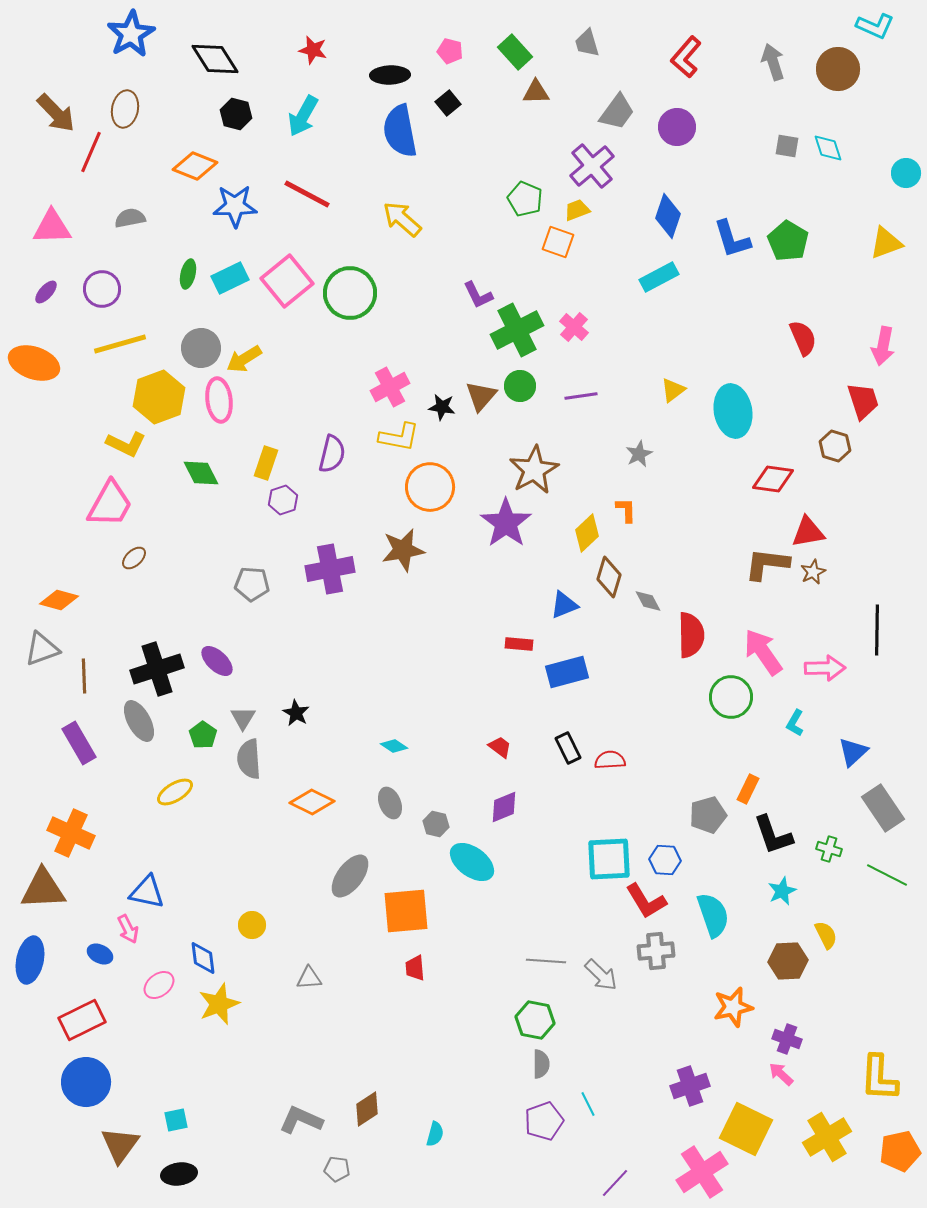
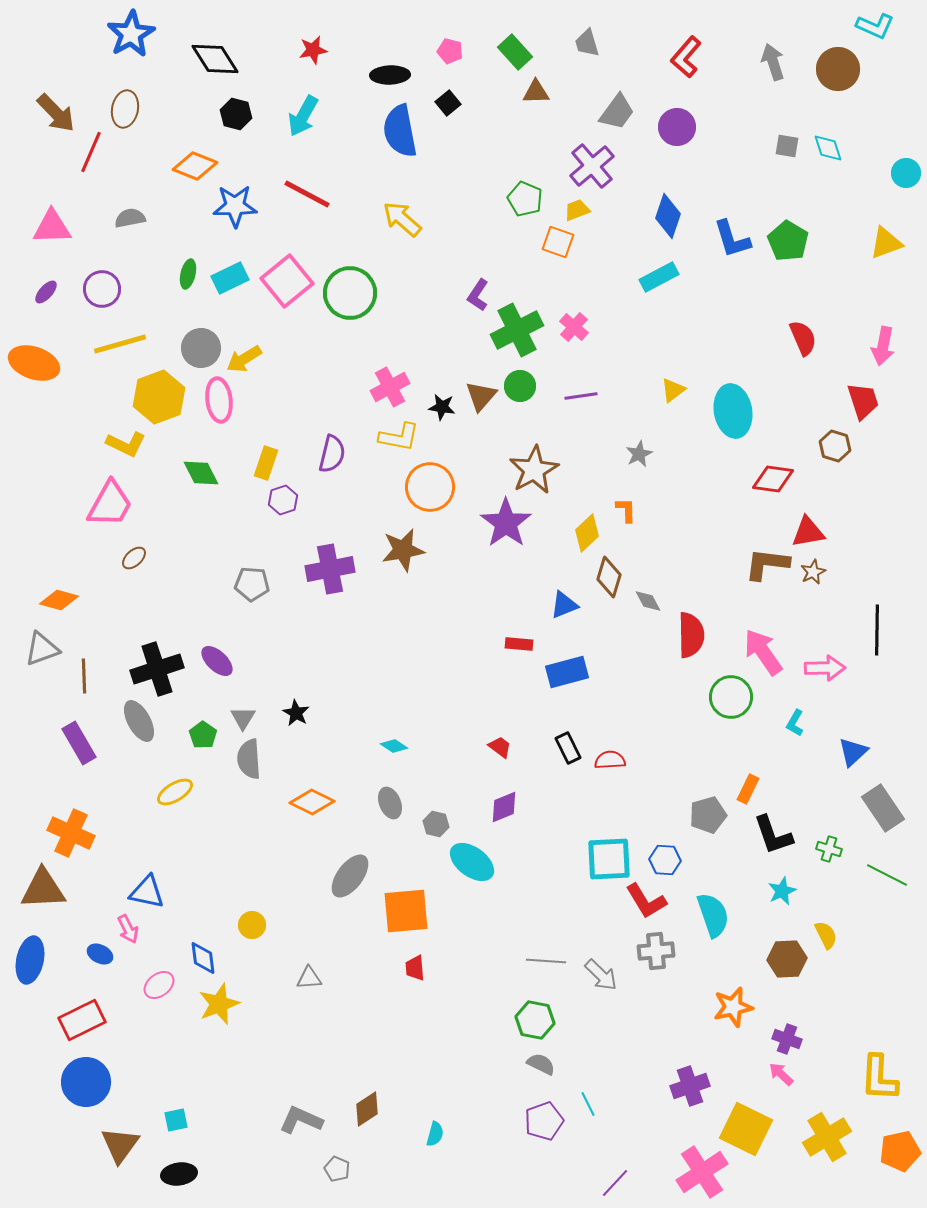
red star at (313, 50): rotated 24 degrees counterclockwise
purple L-shape at (478, 295): rotated 60 degrees clockwise
brown hexagon at (788, 961): moved 1 px left, 2 px up
gray semicircle at (541, 1064): rotated 64 degrees counterclockwise
gray pentagon at (337, 1169): rotated 15 degrees clockwise
